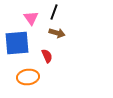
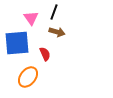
brown arrow: moved 1 px up
red semicircle: moved 2 px left, 2 px up
orange ellipse: rotated 45 degrees counterclockwise
